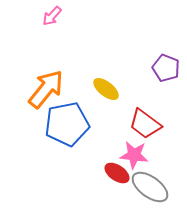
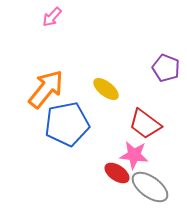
pink arrow: moved 1 px down
